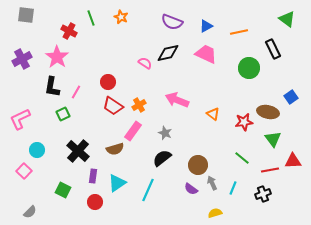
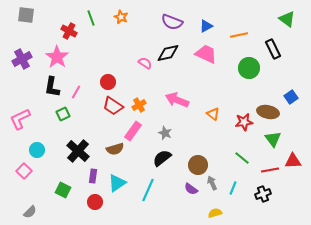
orange line at (239, 32): moved 3 px down
